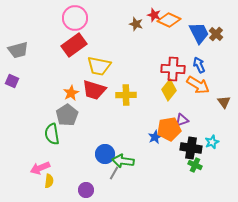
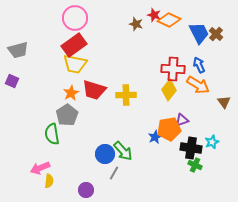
yellow trapezoid: moved 24 px left, 2 px up
green arrow: moved 10 px up; rotated 140 degrees counterclockwise
